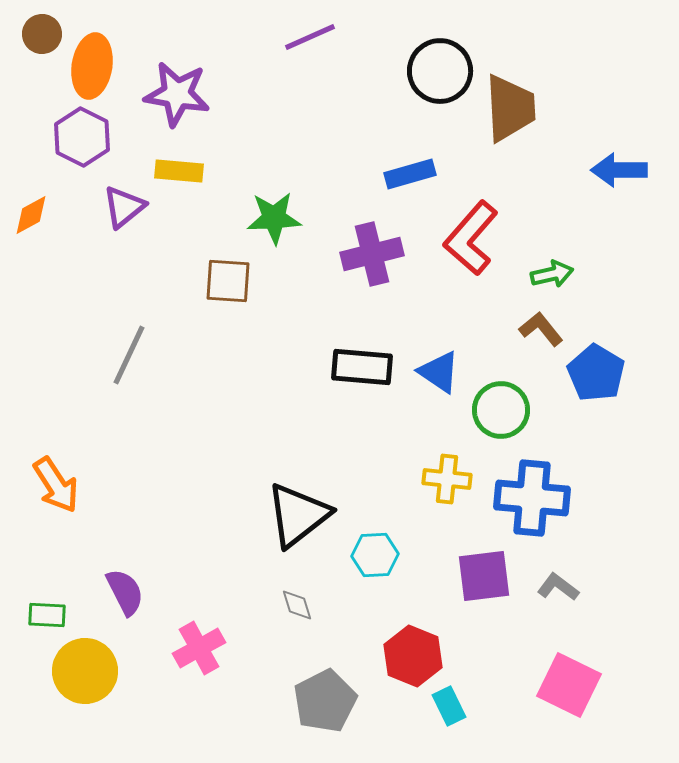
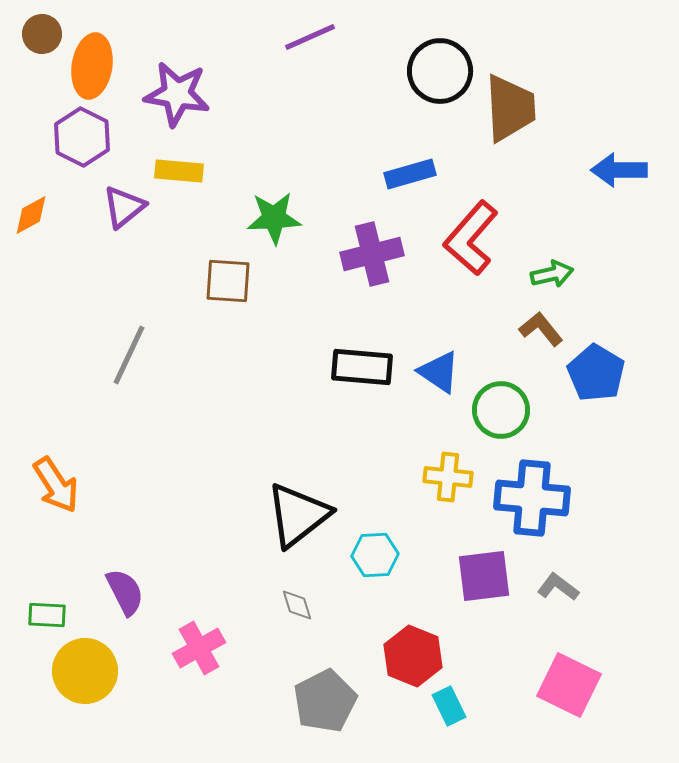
yellow cross: moved 1 px right, 2 px up
